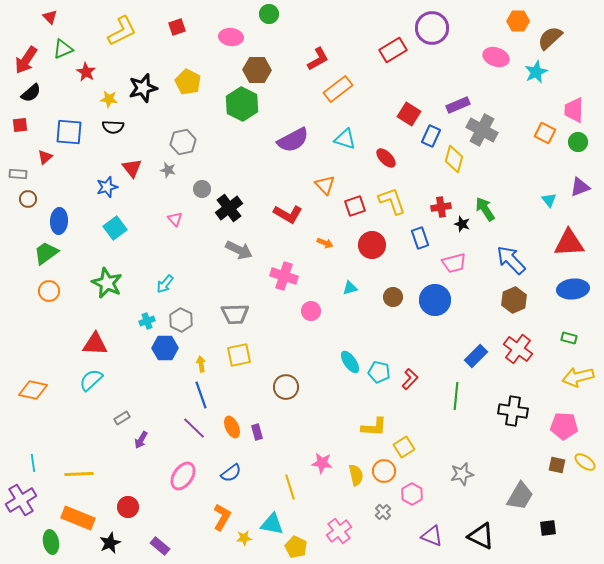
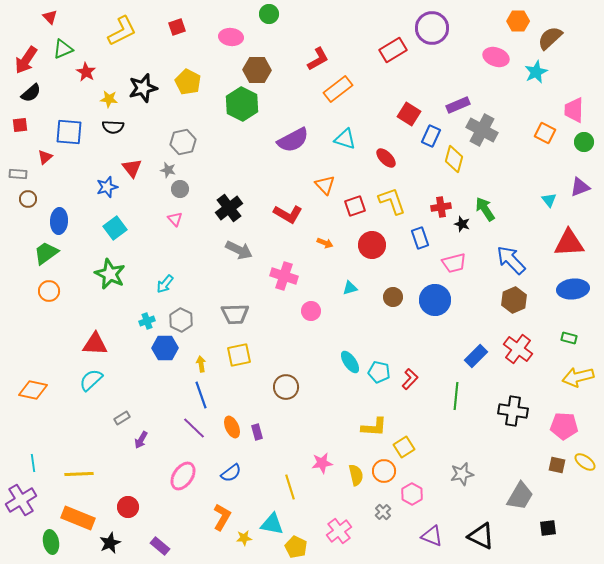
green circle at (578, 142): moved 6 px right
gray circle at (202, 189): moved 22 px left
green star at (107, 283): moved 3 px right, 9 px up
pink star at (322, 463): rotated 15 degrees counterclockwise
